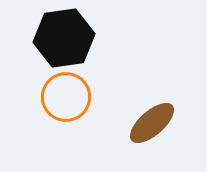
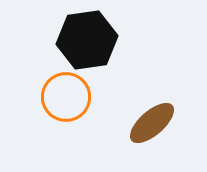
black hexagon: moved 23 px right, 2 px down
